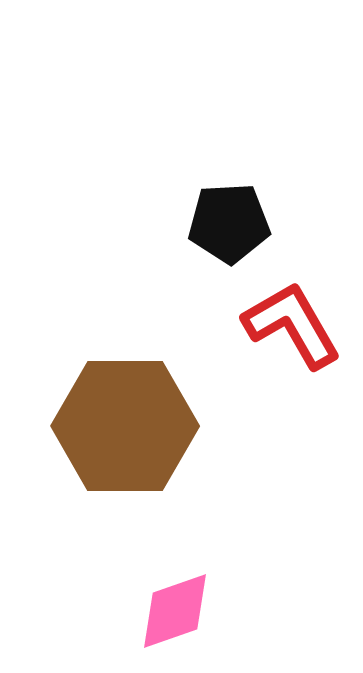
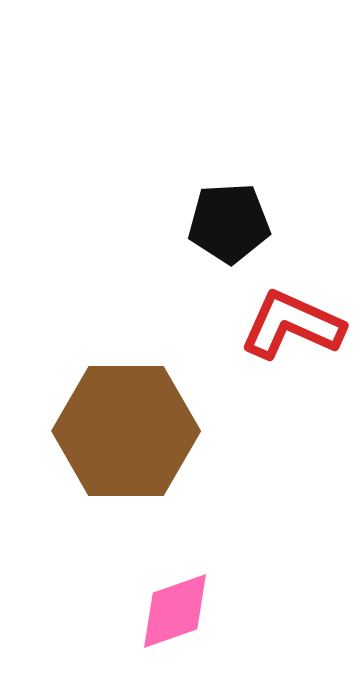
red L-shape: rotated 36 degrees counterclockwise
brown hexagon: moved 1 px right, 5 px down
